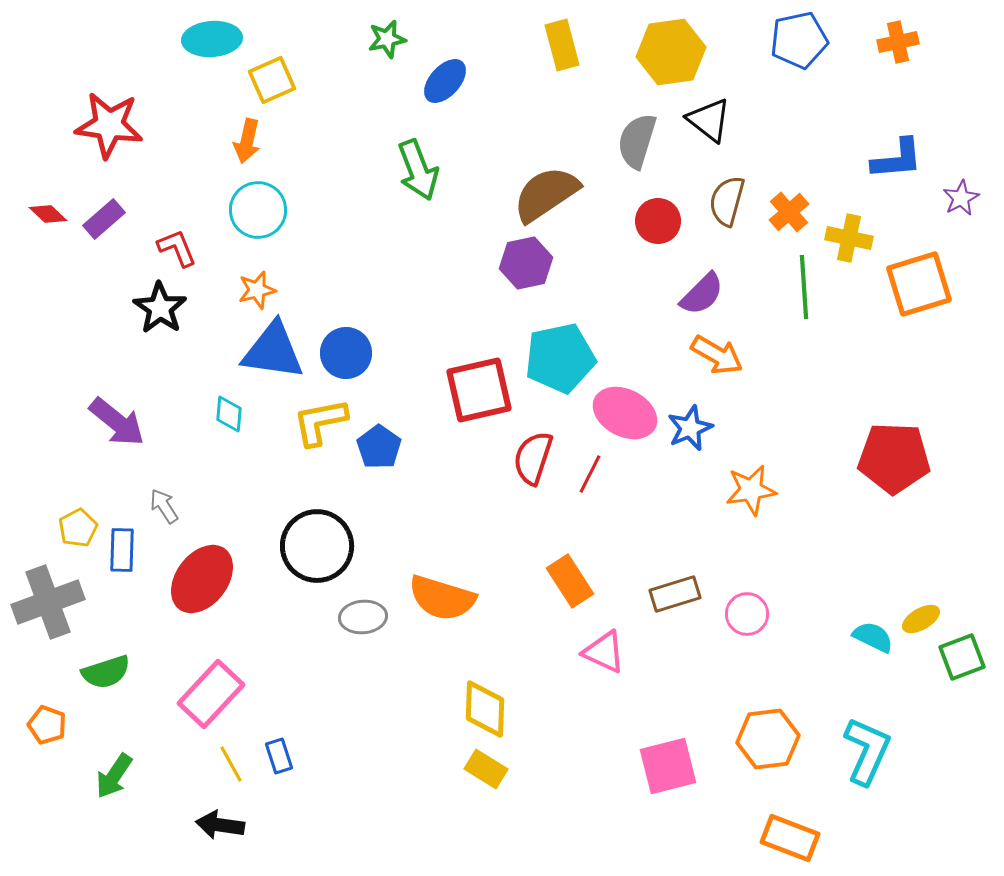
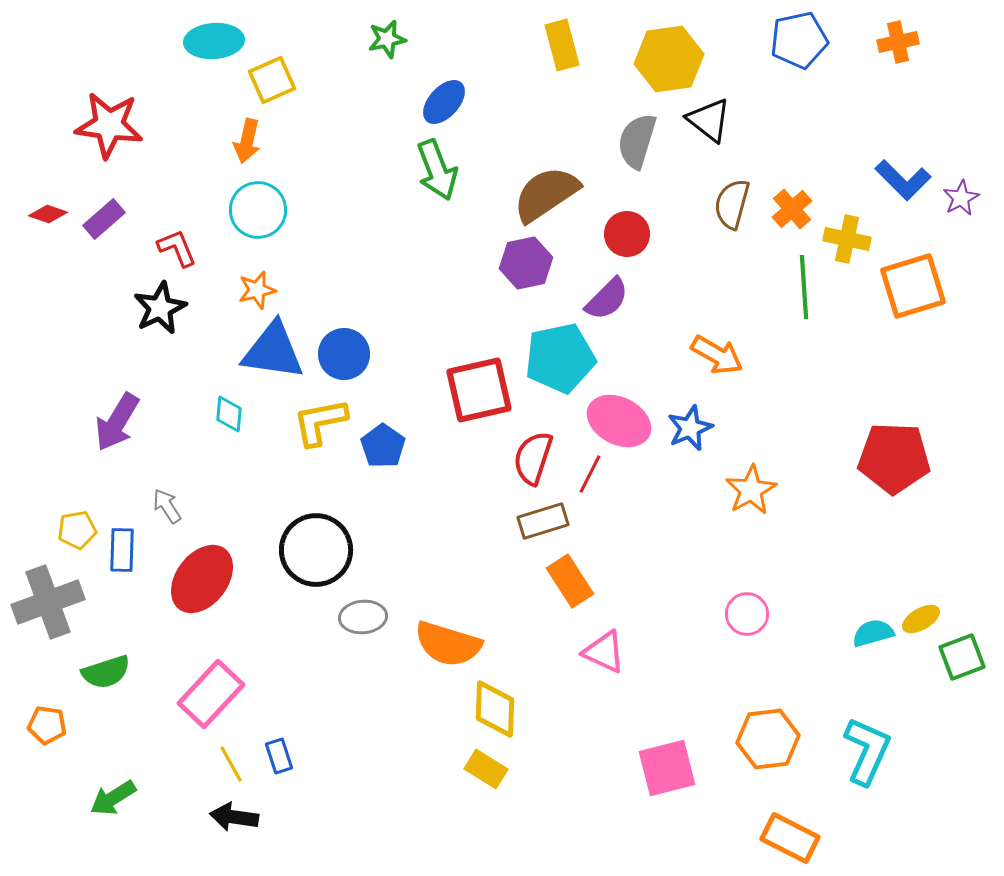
cyan ellipse at (212, 39): moved 2 px right, 2 px down
yellow hexagon at (671, 52): moved 2 px left, 7 px down
blue ellipse at (445, 81): moved 1 px left, 21 px down
blue L-shape at (897, 159): moved 6 px right, 21 px down; rotated 50 degrees clockwise
green arrow at (418, 170): moved 19 px right
brown semicircle at (727, 201): moved 5 px right, 3 px down
orange cross at (789, 212): moved 3 px right, 3 px up
red diamond at (48, 214): rotated 24 degrees counterclockwise
red circle at (658, 221): moved 31 px left, 13 px down
yellow cross at (849, 238): moved 2 px left, 1 px down
orange square at (919, 284): moved 6 px left, 2 px down
purple semicircle at (702, 294): moved 95 px left, 5 px down
black star at (160, 308): rotated 12 degrees clockwise
blue circle at (346, 353): moved 2 px left, 1 px down
pink ellipse at (625, 413): moved 6 px left, 8 px down
purple arrow at (117, 422): rotated 82 degrees clockwise
blue pentagon at (379, 447): moved 4 px right, 1 px up
orange star at (751, 490): rotated 21 degrees counterclockwise
gray arrow at (164, 506): moved 3 px right
yellow pentagon at (78, 528): moved 1 px left, 2 px down; rotated 18 degrees clockwise
black circle at (317, 546): moved 1 px left, 4 px down
brown rectangle at (675, 594): moved 132 px left, 73 px up
orange semicircle at (442, 598): moved 6 px right, 46 px down
cyan semicircle at (873, 637): moved 4 px up; rotated 42 degrees counterclockwise
yellow diamond at (485, 709): moved 10 px right
orange pentagon at (47, 725): rotated 12 degrees counterclockwise
pink square at (668, 766): moved 1 px left, 2 px down
green arrow at (114, 776): moved 1 px left, 22 px down; rotated 24 degrees clockwise
black arrow at (220, 825): moved 14 px right, 8 px up
orange rectangle at (790, 838): rotated 6 degrees clockwise
